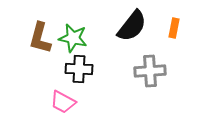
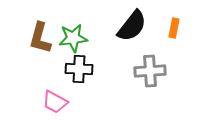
green star: rotated 20 degrees counterclockwise
pink trapezoid: moved 8 px left
